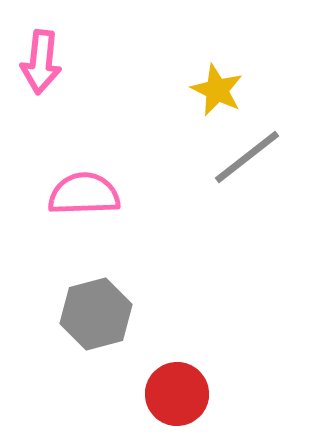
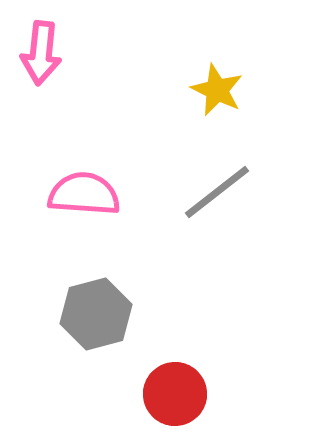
pink arrow: moved 9 px up
gray line: moved 30 px left, 35 px down
pink semicircle: rotated 6 degrees clockwise
red circle: moved 2 px left
